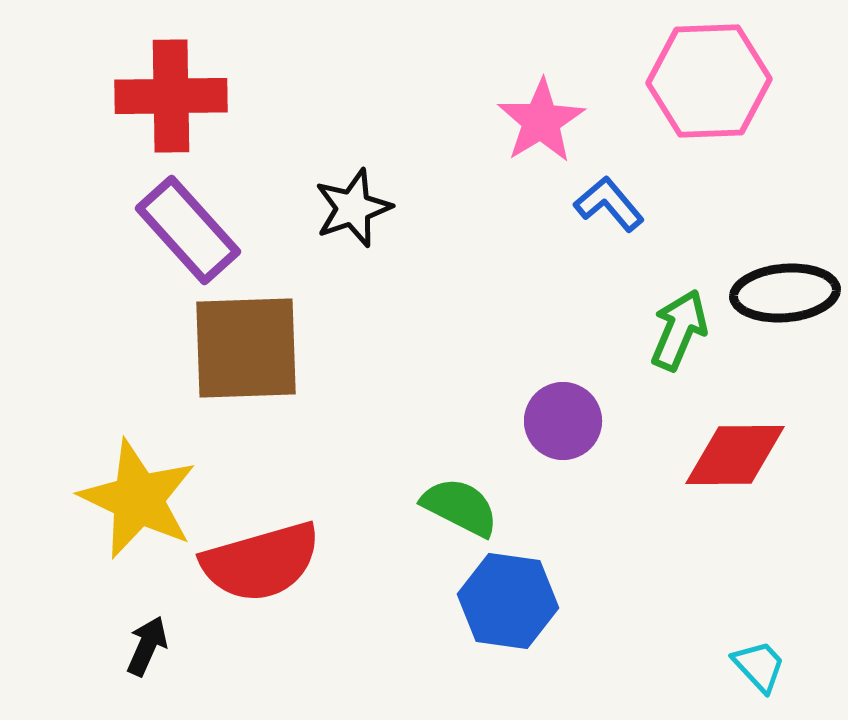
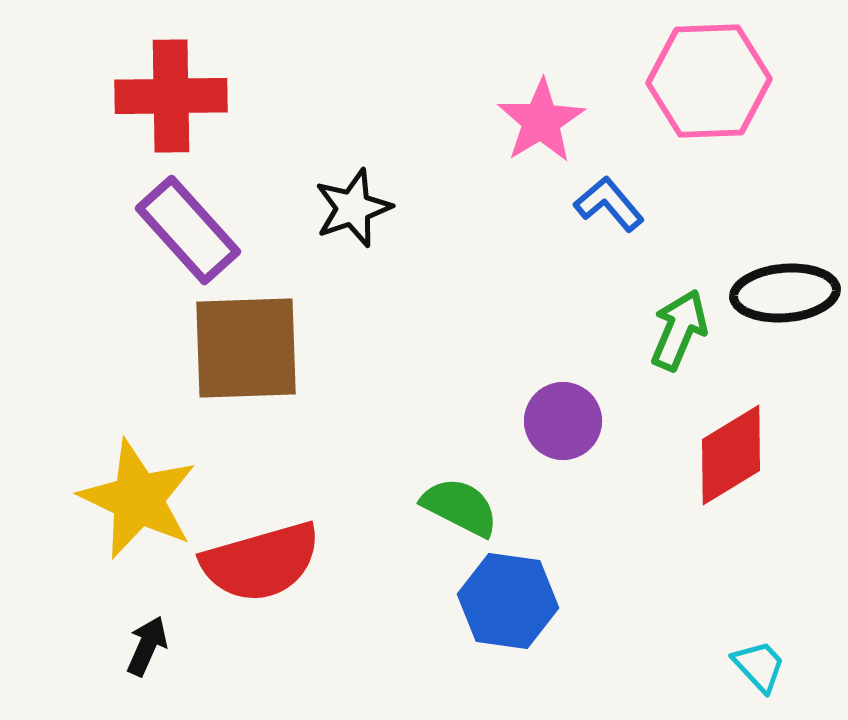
red diamond: moved 4 px left; rotated 31 degrees counterclockwise
